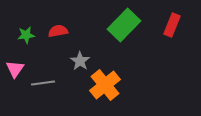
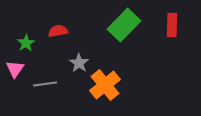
red rectangle: rotated 20 degrees counterclockwise
green star: moved 8 px down; rotated 24 degrees counterclockwise
gray star: moved 1 px left, 2 px down
gray line: moved 2 px right, 1 px down
